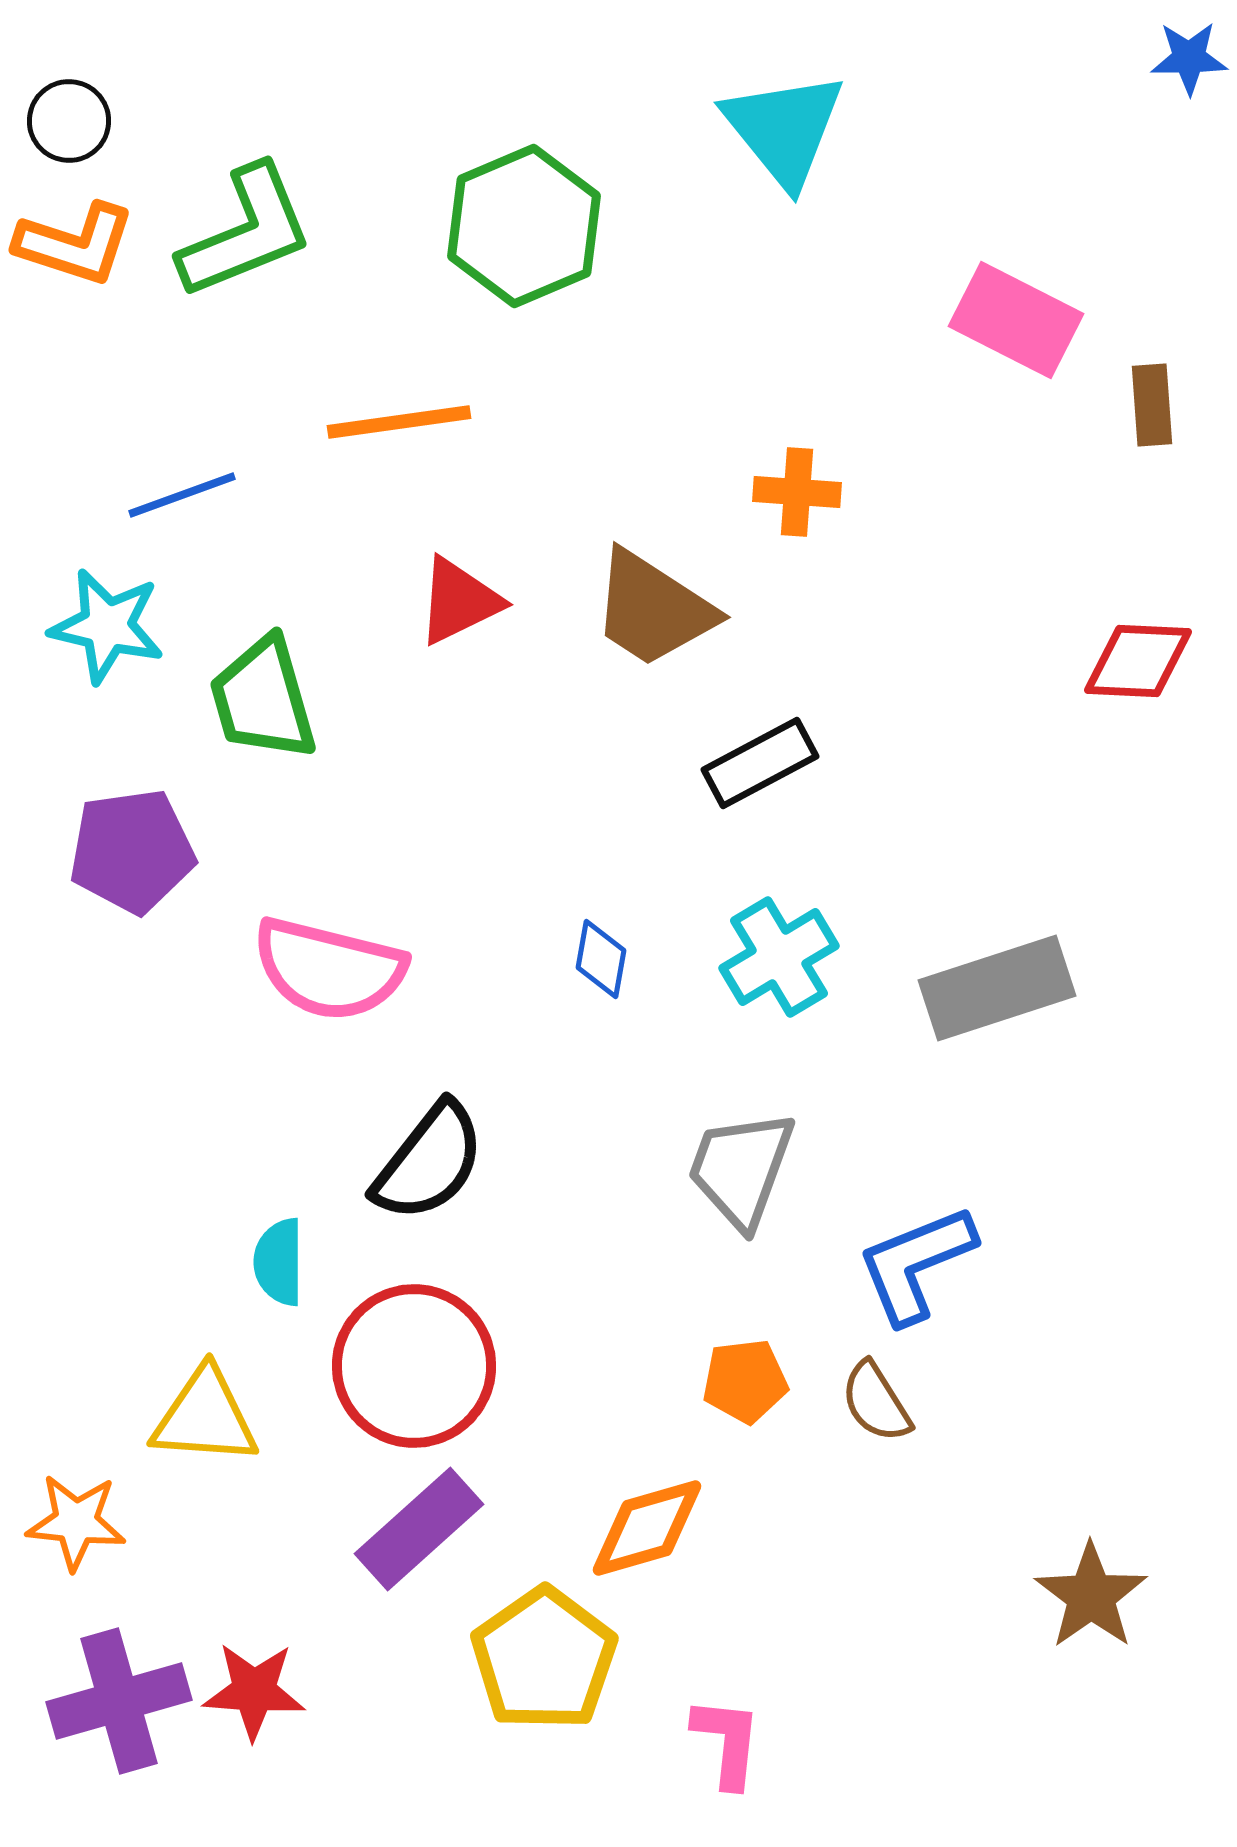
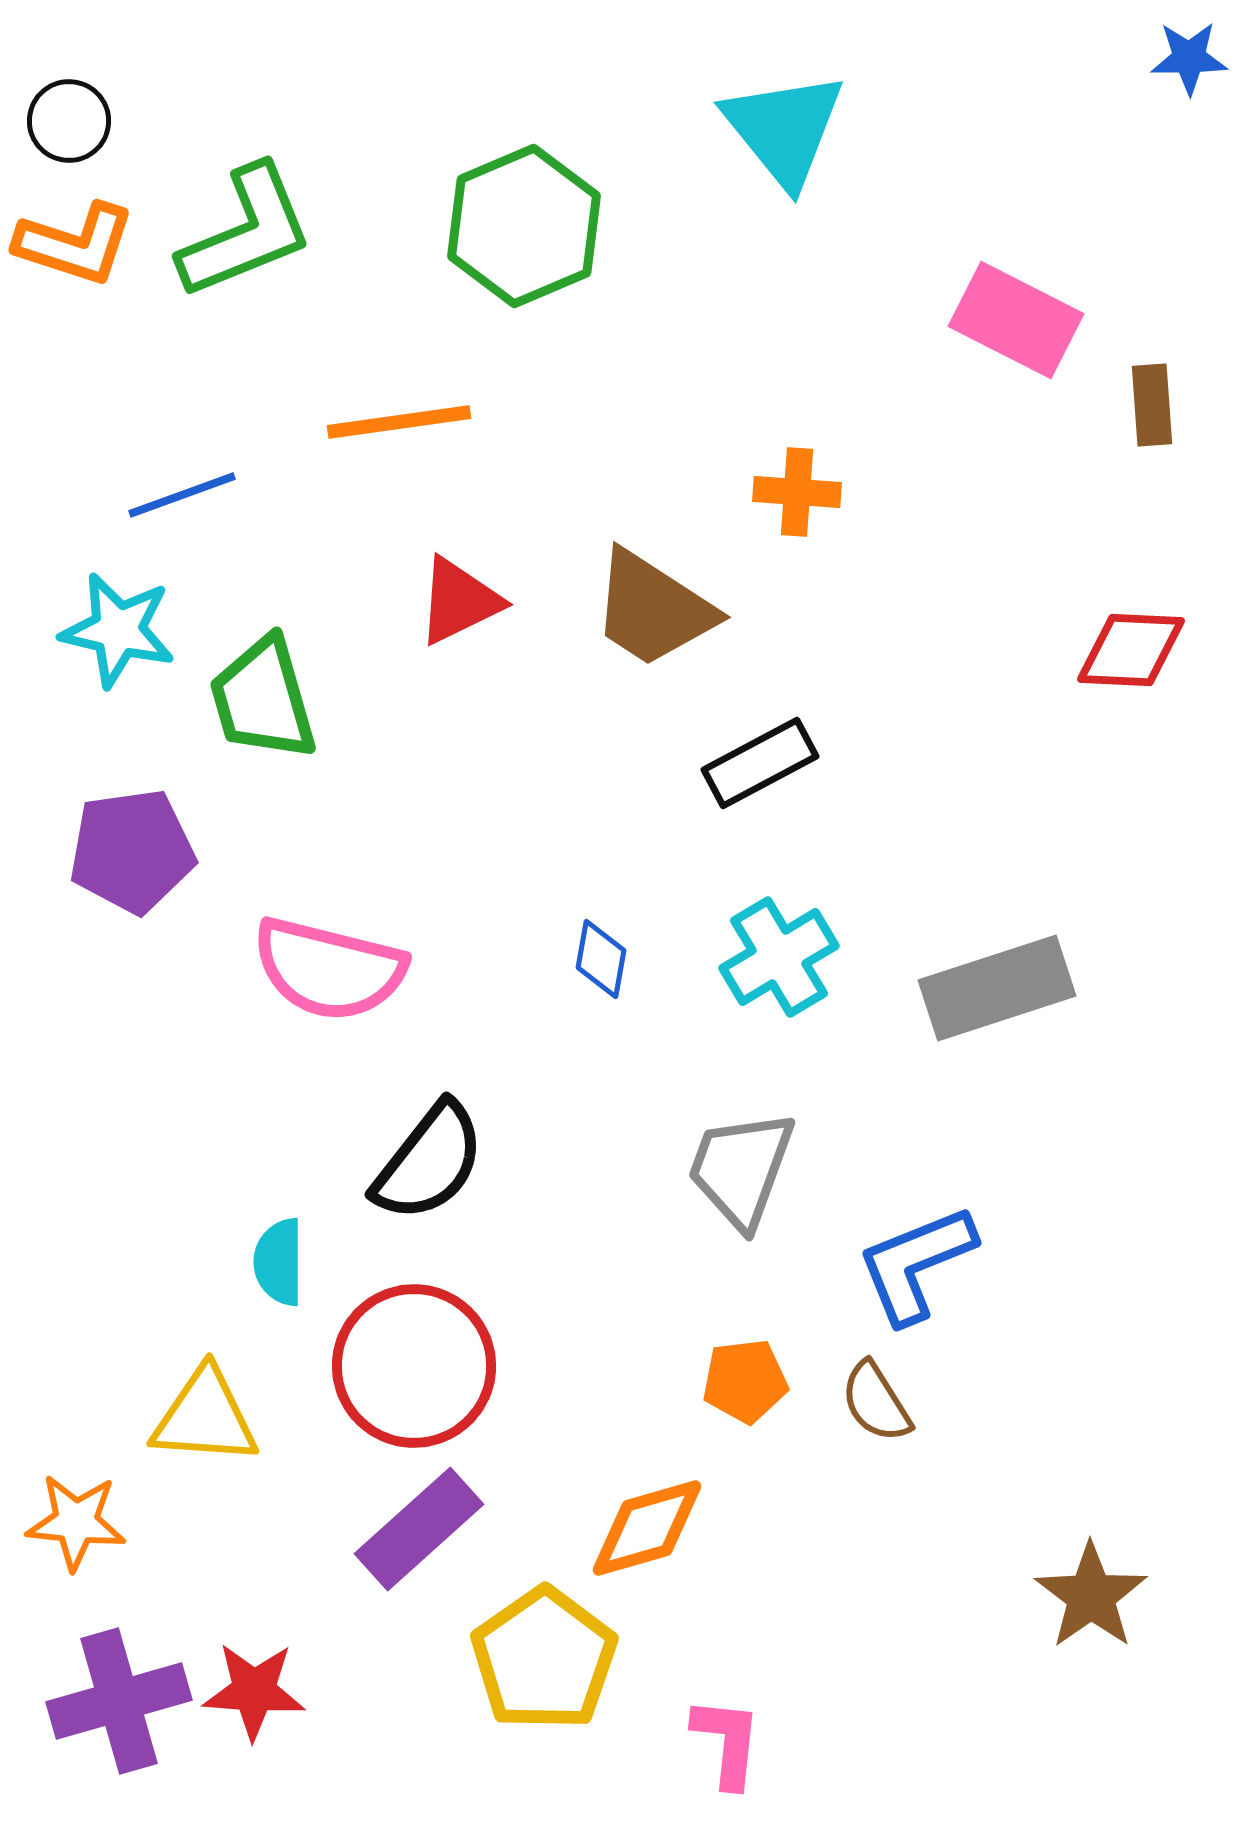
cyan star: moved 11 px right, 4 px down
red diamond: moved 7 px left, 11 px up
